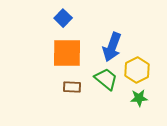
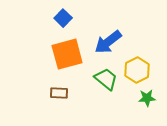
blue arrow: moved 4 px left, 5 px up; rotated 32 degrees clockwise
orange square: moved 1 px down; rotated 16 degrees counterclockwise
brown rectangle: moved 13 px left, 6 px down
green star: moved 8 px right
